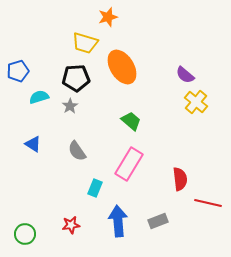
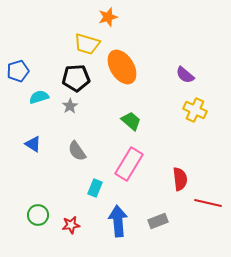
yellow trapezoid: moved 2 px right, 1 px down
yellow cross: moved 1 px left, 8 px down; rotated 15 degrees counterclockwise
green circle: moved 13 px right, 19 px up
